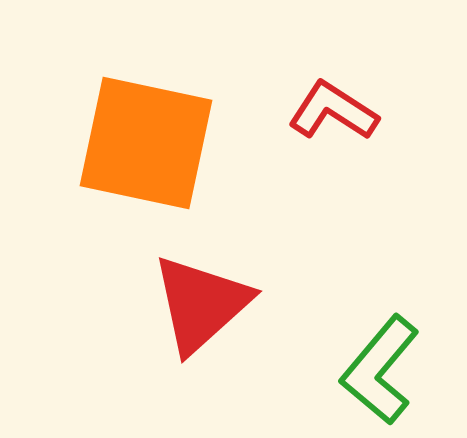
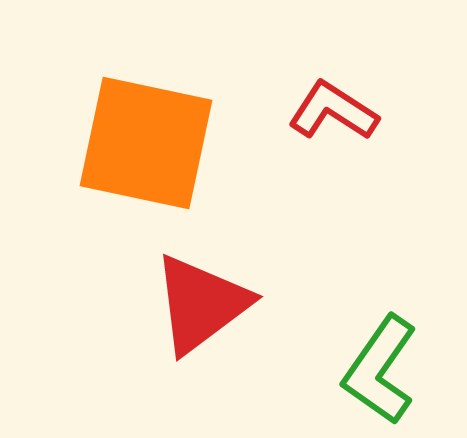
red triangle: rotated 5 degrees clockwise
green L-shape: rotated 5 degrees counterclockwise
